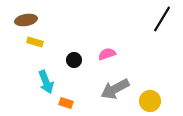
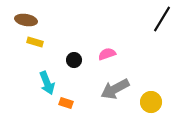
brown ellipse: rotated 20 degrees clockwise
cyan arrow: moved 1 px right, 1 px down
yellow circle: moved 1 px right, 1 px down
